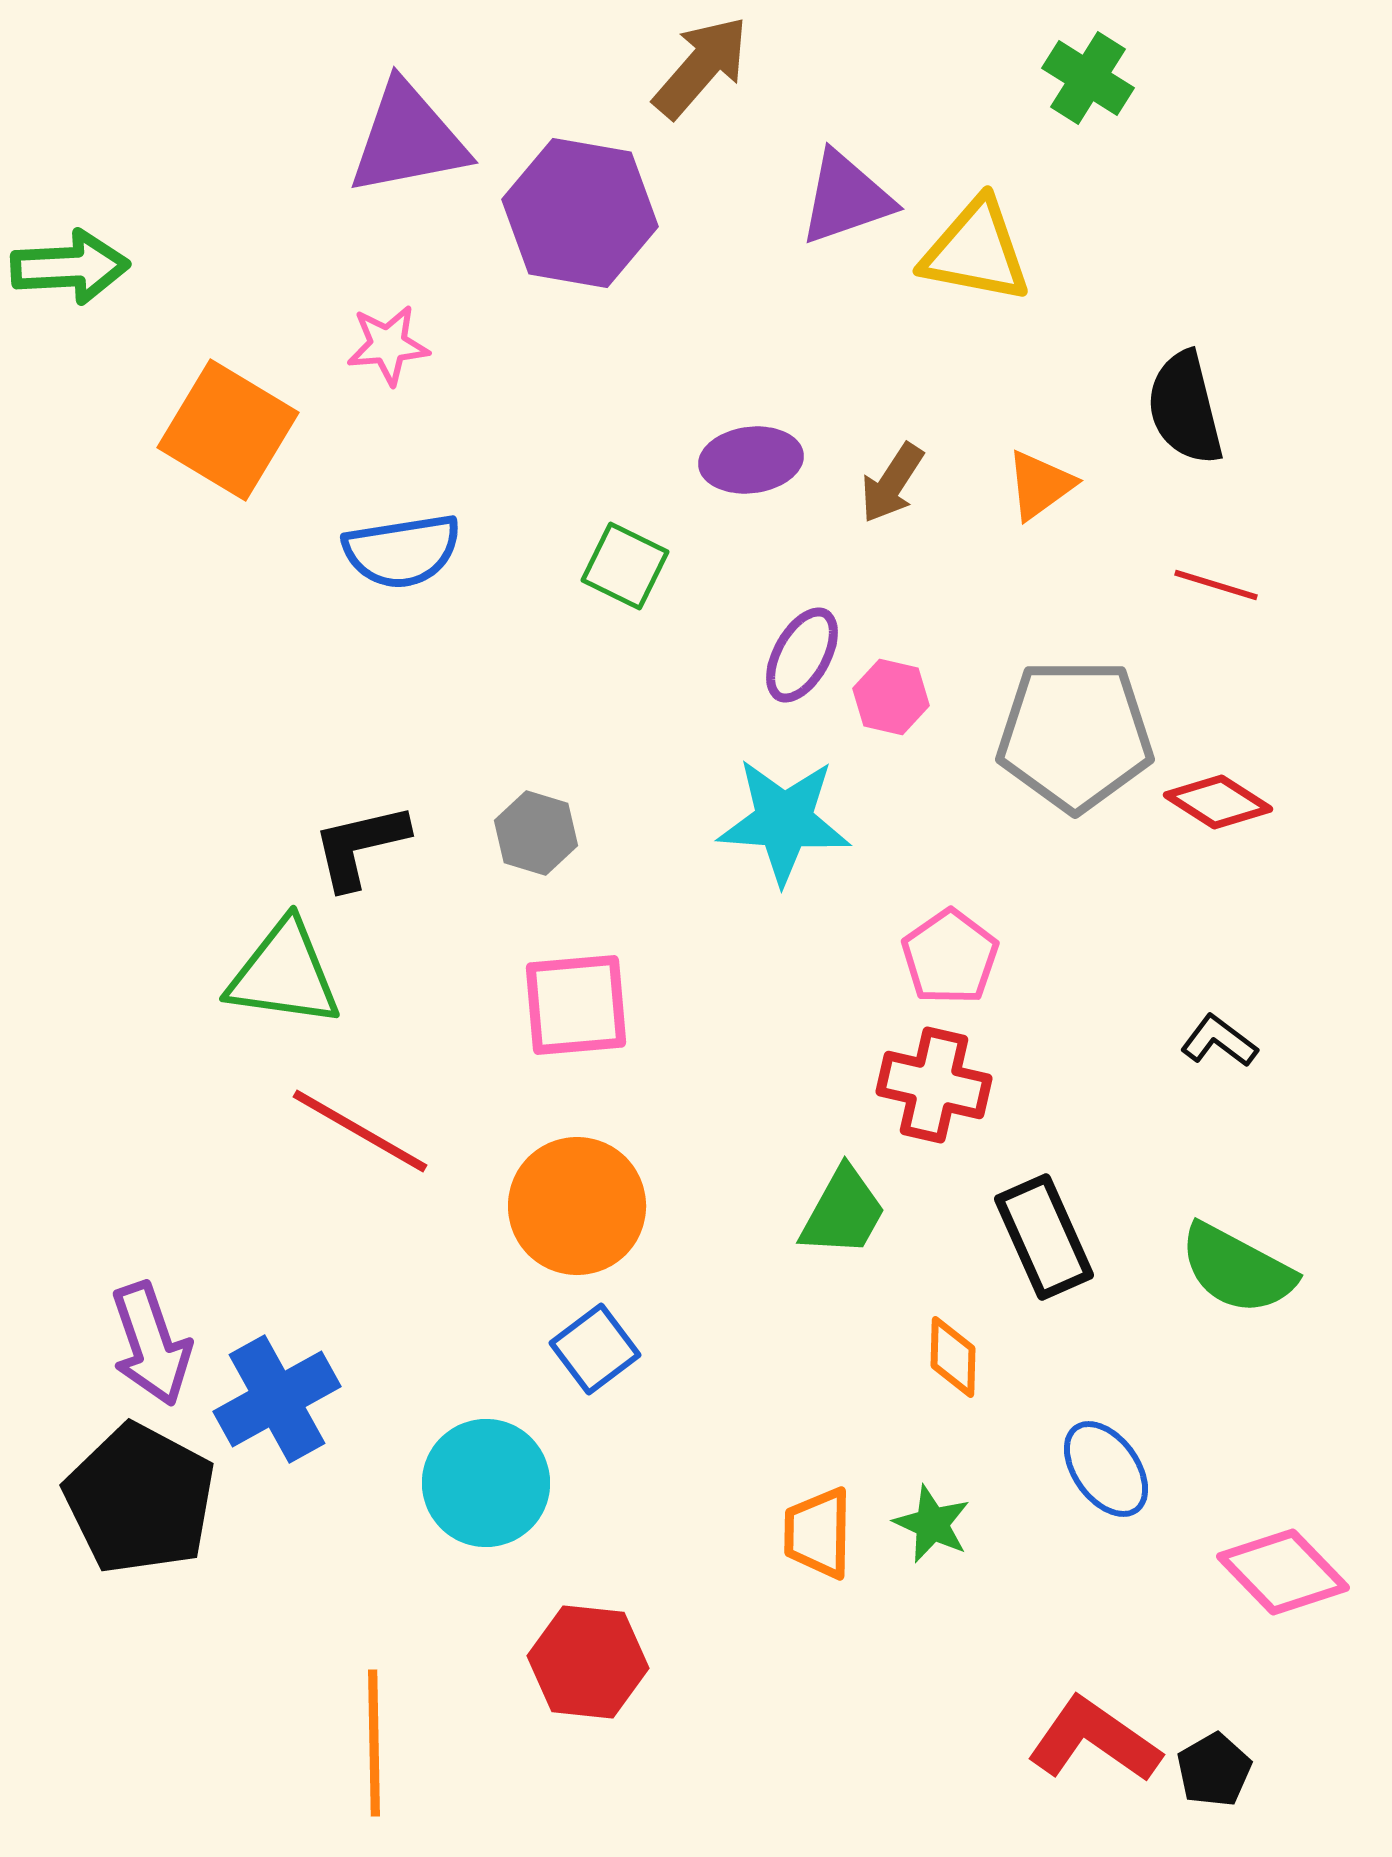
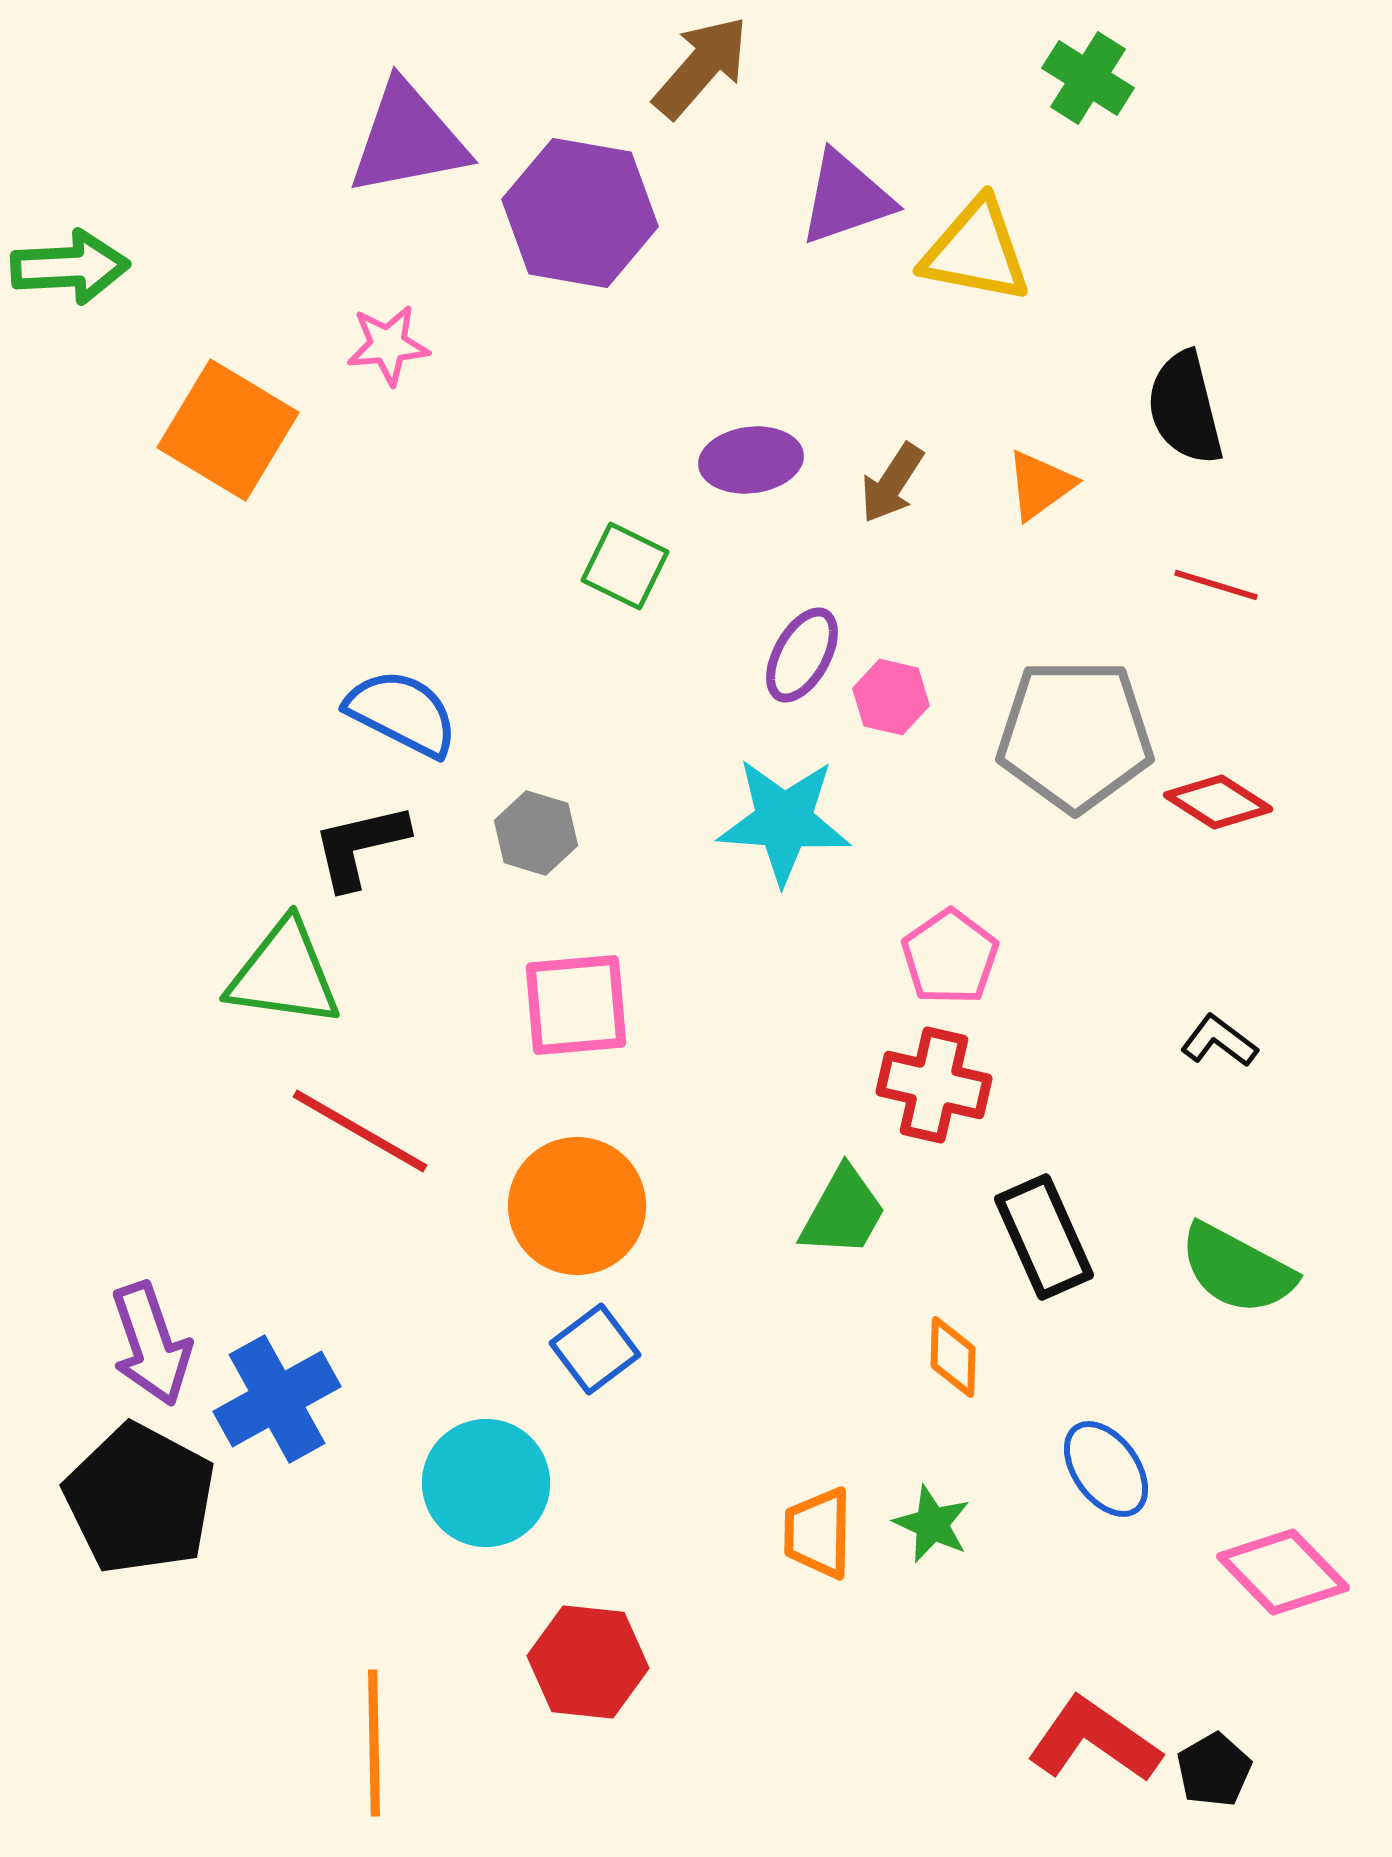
blue semicircle at (402, 551): moved 162 px down; rotated 144 degrees counterclockwise
